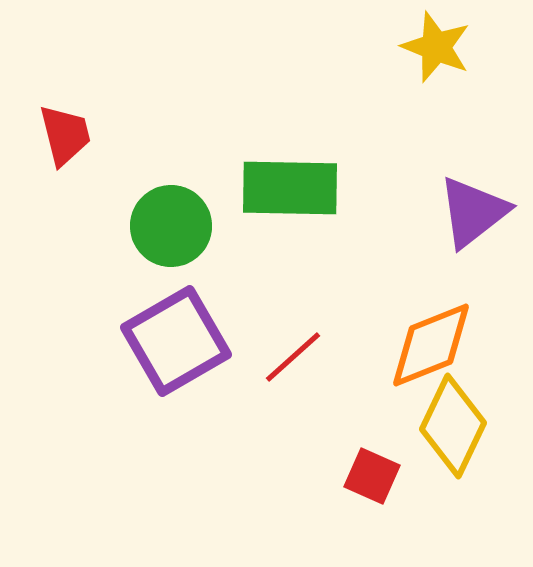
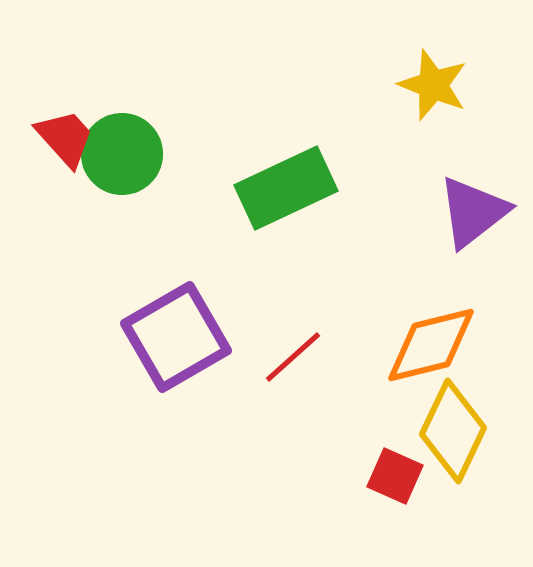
yellow star: moved 3 px left, 38 px down
red trapezoid: moved 3 px down; rotated 28 degrees counterclockwise
green rectangle: moved 4 px left; rotated 26 degrees counterclockwise
green circle: moved 49 px left, 72 px up
purple square: moved 4 px up
orange diamond: rotated 8 degrees clockwise
yellow diamond: moved 5 px down
red square: moved 23 px right
